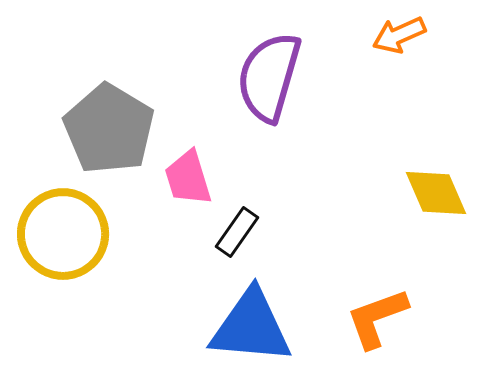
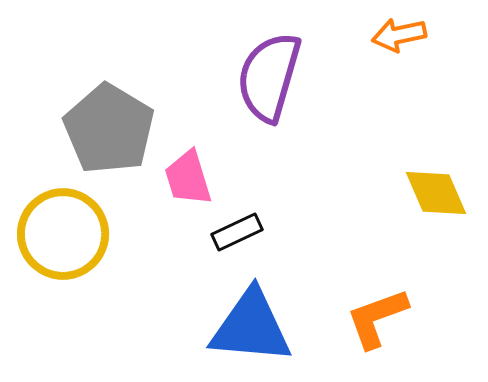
orange arrow: rotated 12 degrees clockwise
black rectangle: rotated 30 degrees clockwise
